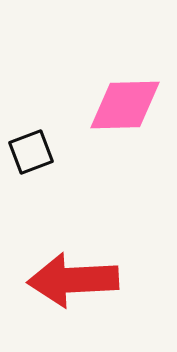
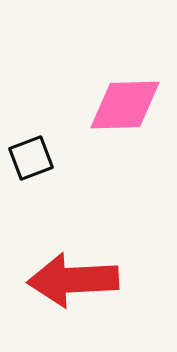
black square: moved 6 px down
